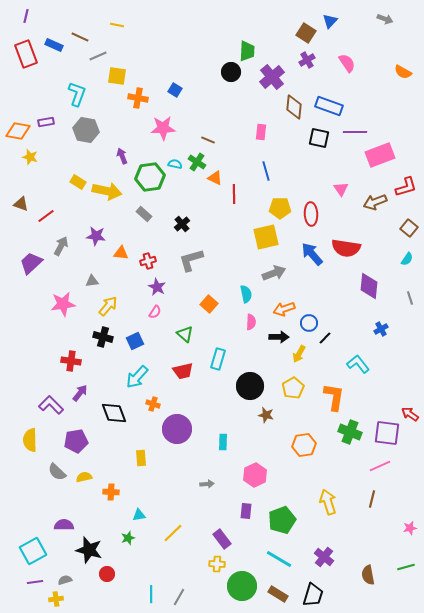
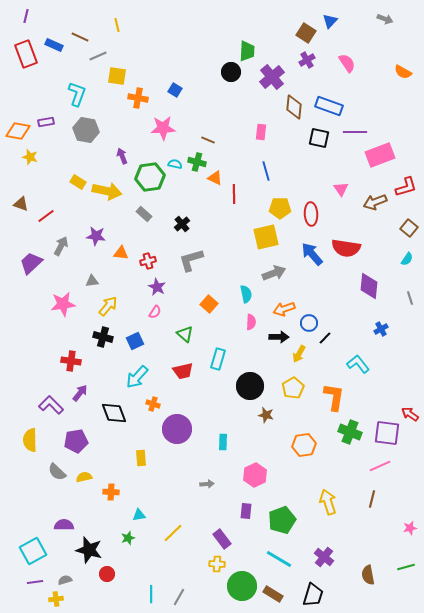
yellow line at (117, 25): rotated 64 degrees clockwise
green cross at (197, 162): rotated 18 degrees counterclockwise
brown rectangle at (278, 594): moved 5 px left
